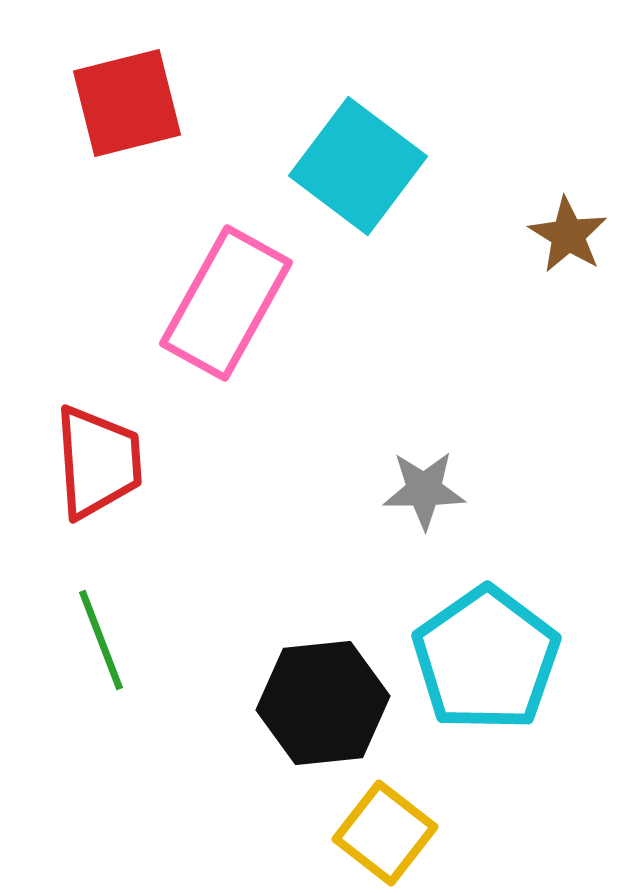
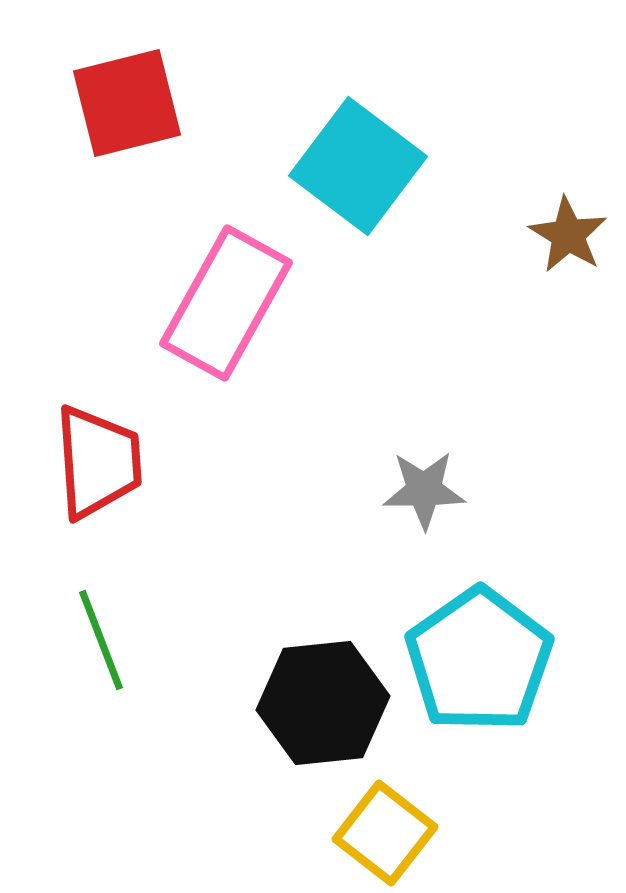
cyan pentagon: moved 7 px left, 1 px down
